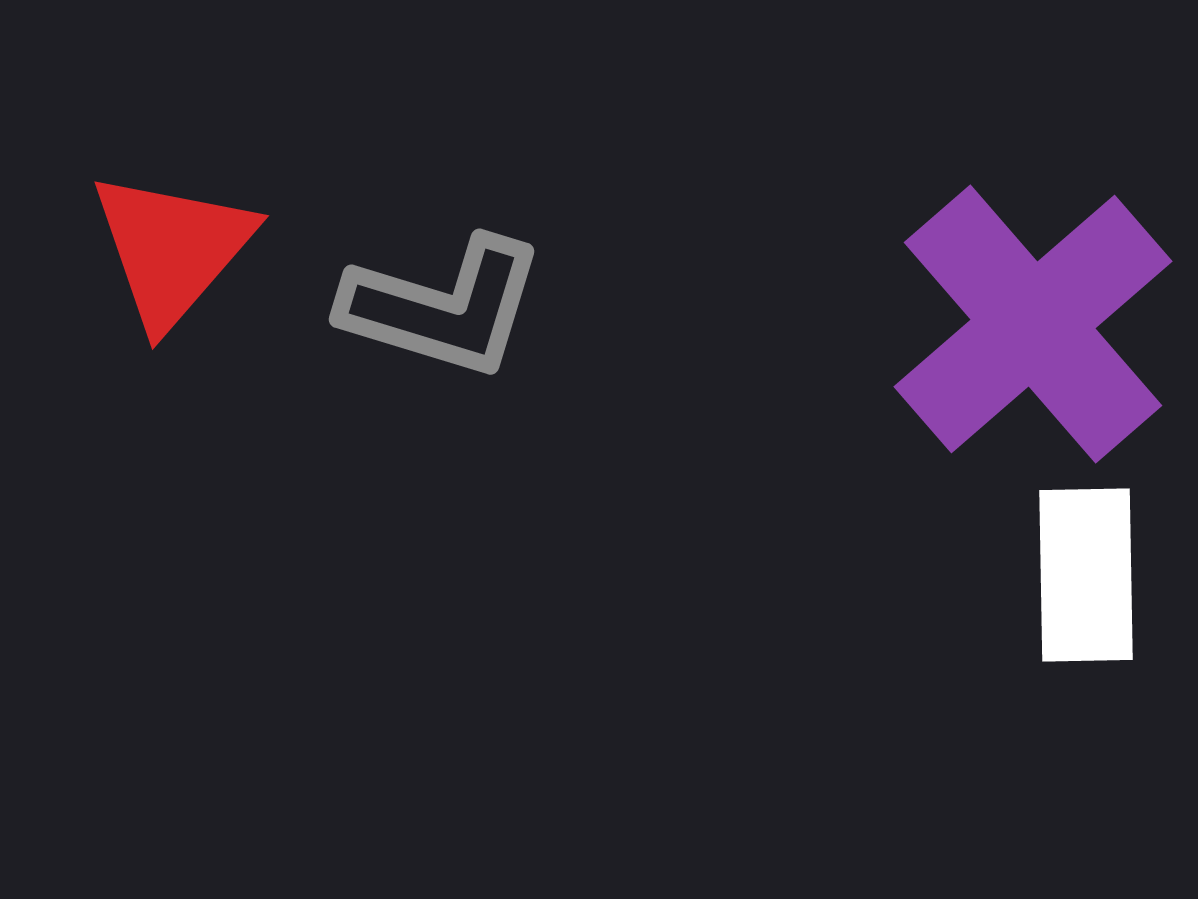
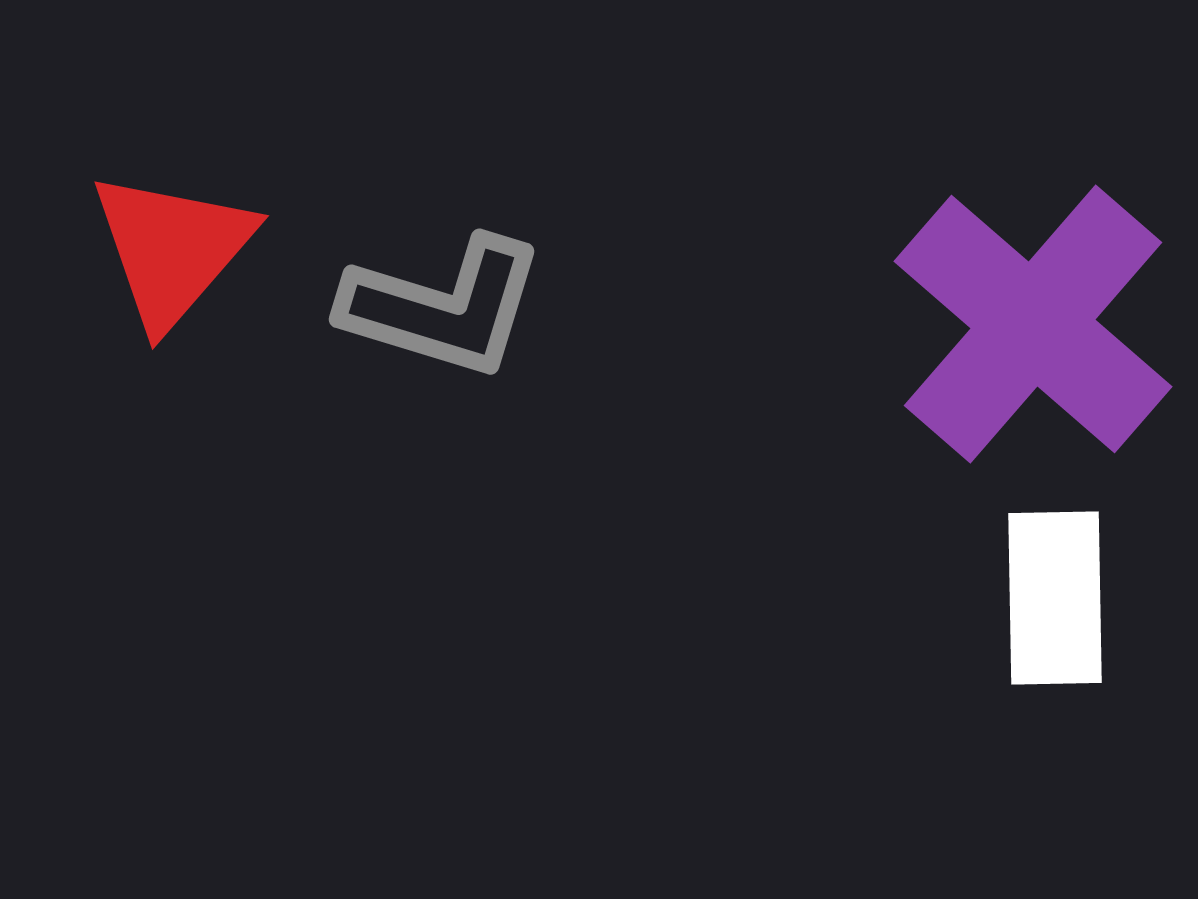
purple cross: rotated 8 degrees counterclockwise
white rectangle: moved 31 px left, 23 px down
